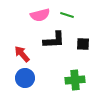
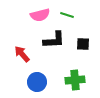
blue circle: moved 12 px right, 4 px down
